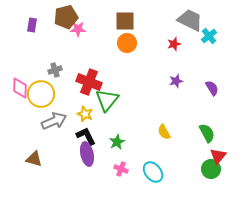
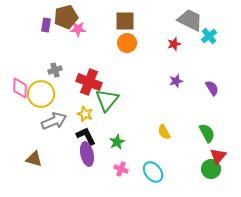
purple rectangle: moved 14 px right
